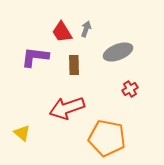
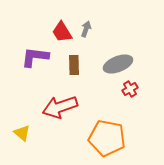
gray ellipse: moved 12 px down
red arrow: moved 7 px left, 1 px up
